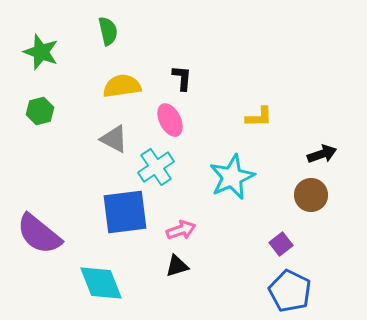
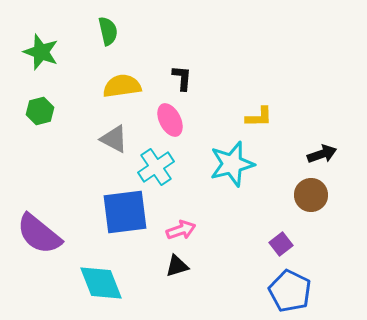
cyan star: moved 13 px up; rotated 9 degrees clockwise
